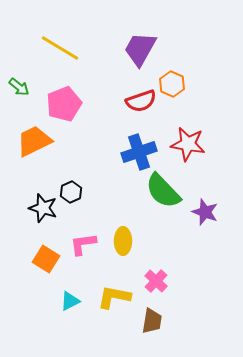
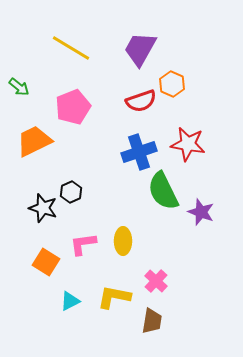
yellow line: moved 11 px right
pink pentagon: moved 9 px right, 3 px down
green semicircle: rotated 18 degrees clockwise
purple star: moved 4 px left
orange square: moved 3 px down
